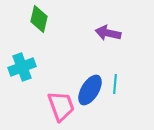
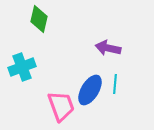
purple arrow: moved 15 px down
